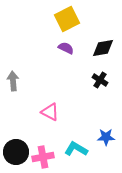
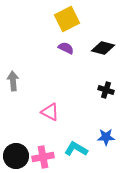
black diamond: rotated 25 degrees clockwise
black cross: moved 6 px right, 10 px down; rotated 14 degrees counterclockwise
black circle: moved 4 px down
